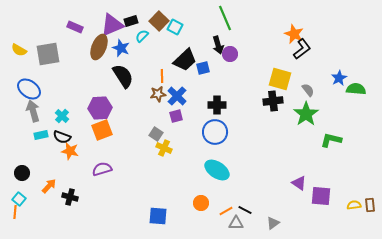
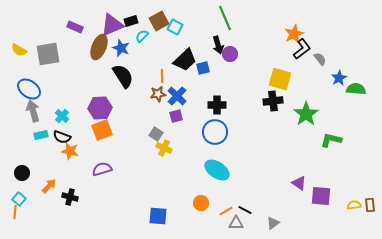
brown square at (159, 21): rotated 18 degrees clockwise
orange star at (294, 34): rotated 24 degrees clockwise
gray semicircle at (308, 90): moved 12 px right, 31 px up
